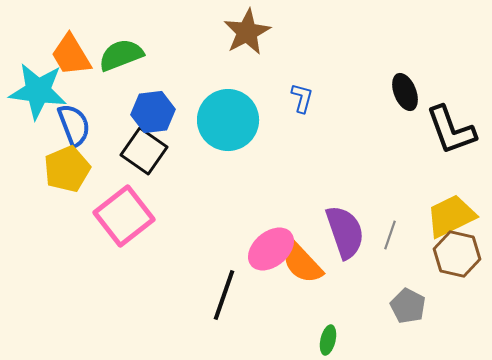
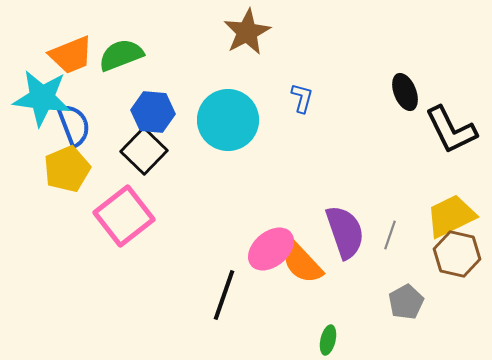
orange trapezoid: rotated 81 degrees counterclockwise
cyan star: moved 4 px right, 7 px down
blue hexagon: rotated 12 degrees clockwise
black L-shape: rotated 6 degrees counterclockwise
black square: rotated 9 degrees clockwise
gray pentagon: moved 2 px left, 4 px up; rotated 16 degrees clockwise
